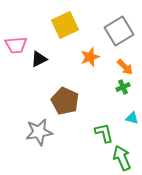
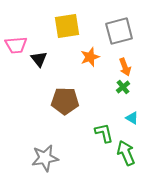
yellow square: moved 2 px right, 1 px down; rotated 16 degrees clockwise
gray square: rotated 16 degrees clockwise
black triangle: rotated 42 degrees counterclockwise
orange arrow: rotated 24 degrees clockwise
green cross: rotated 16 degrees counterclockwise
brown pentagon: rotated 24 degrees counterclockwise
cyan triangle: rotated 16 degrees clockwise
gray star: moved 6 px right, 26 px down
green arrow: moved 4 px right, 5 px up
